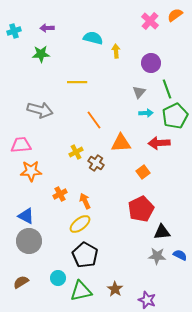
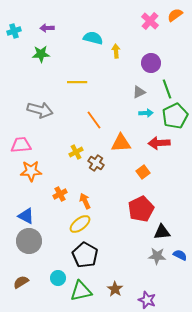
gray triangle: rotated 24 degrees clockwise
